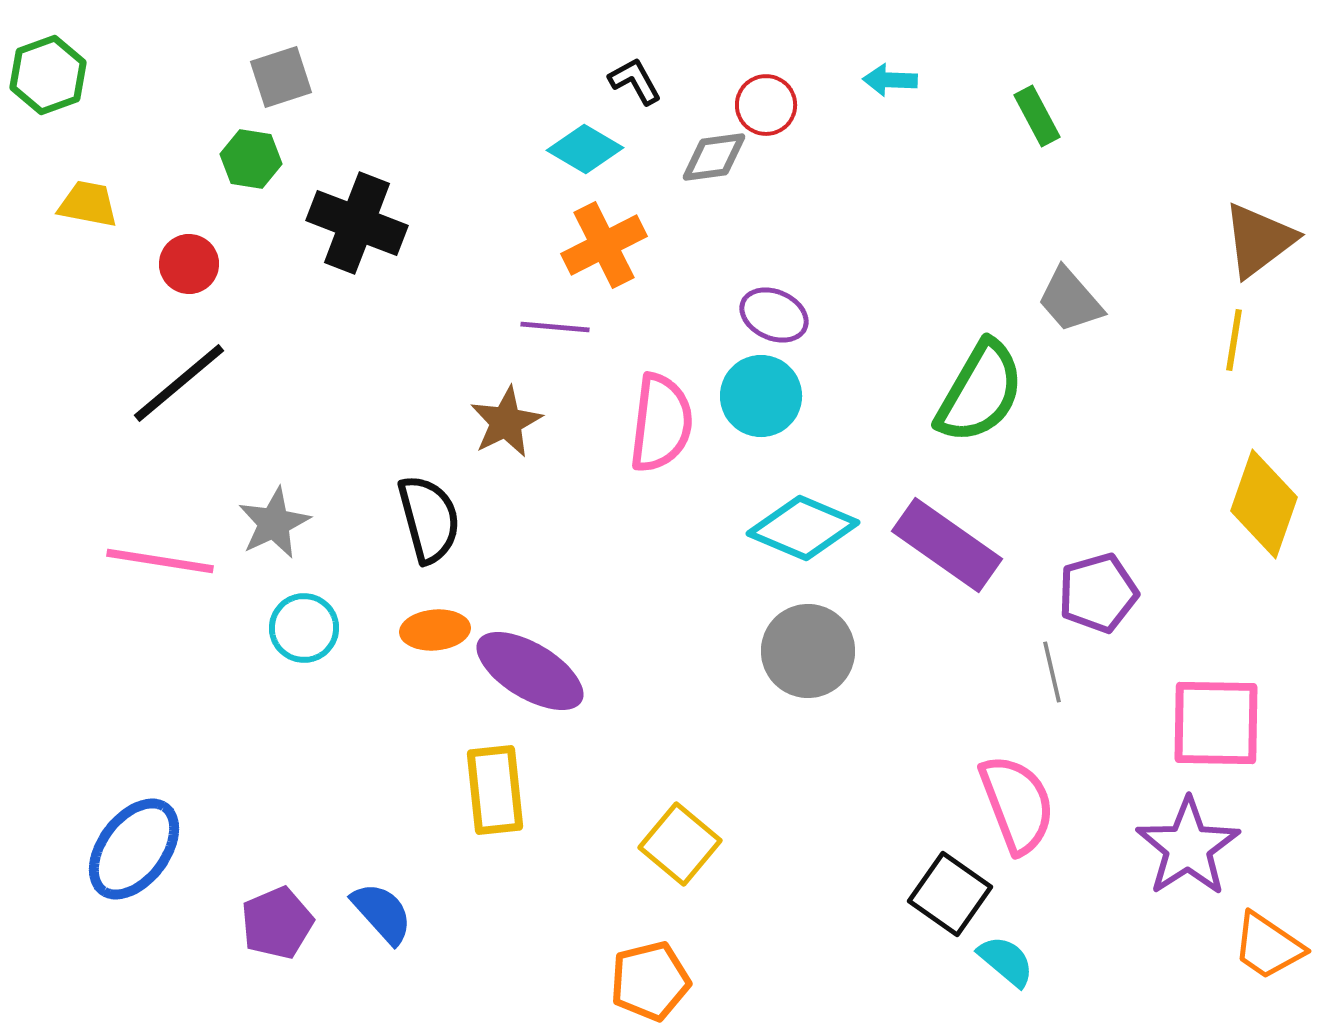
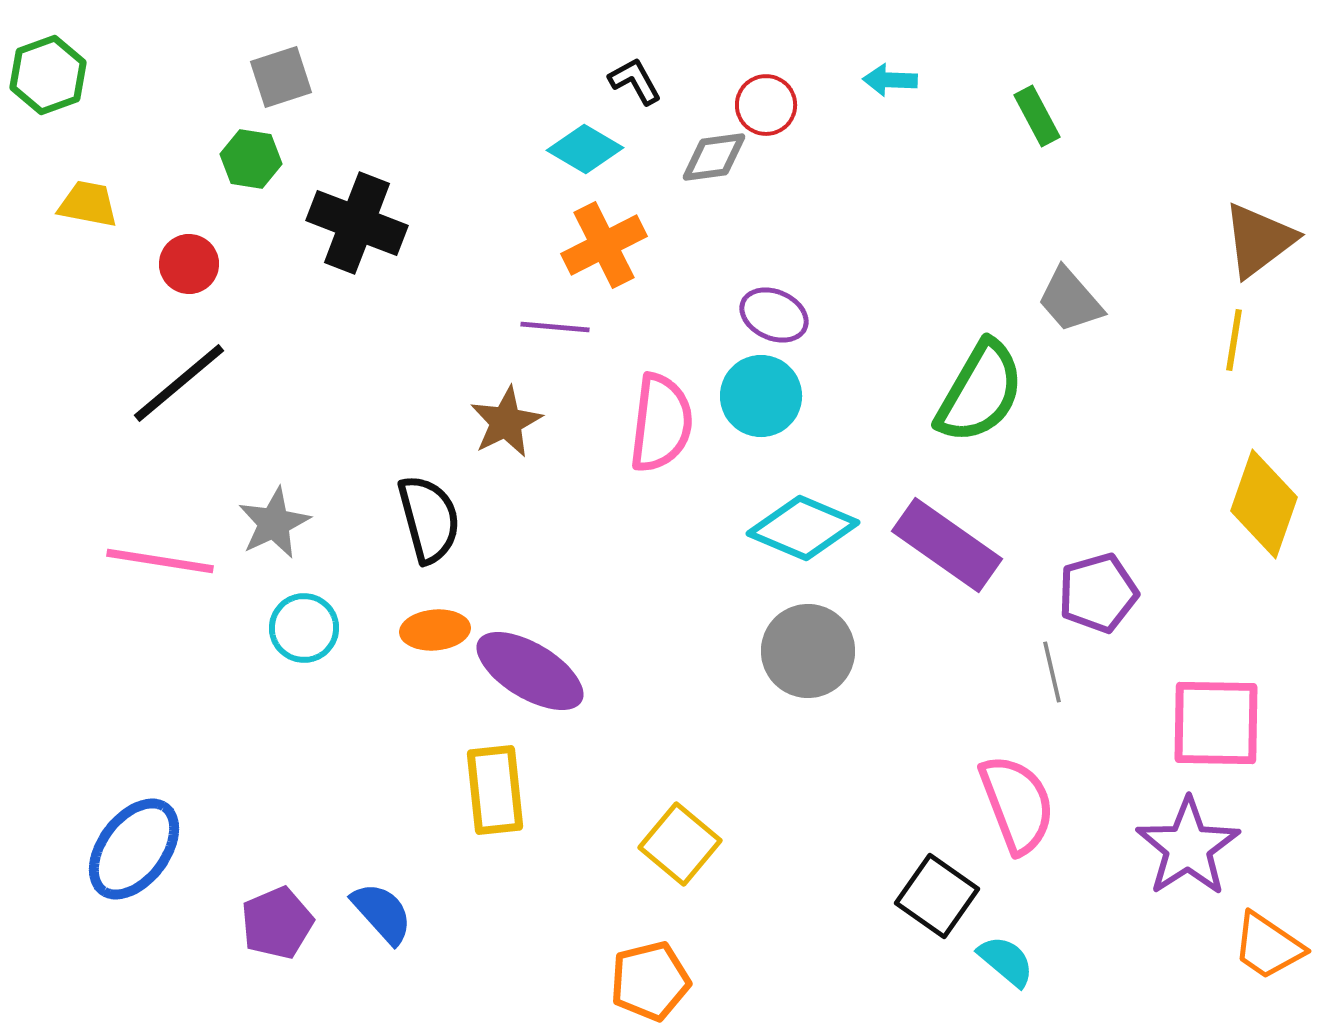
black square at (950, 894): moved 13 px left, 2 px down
